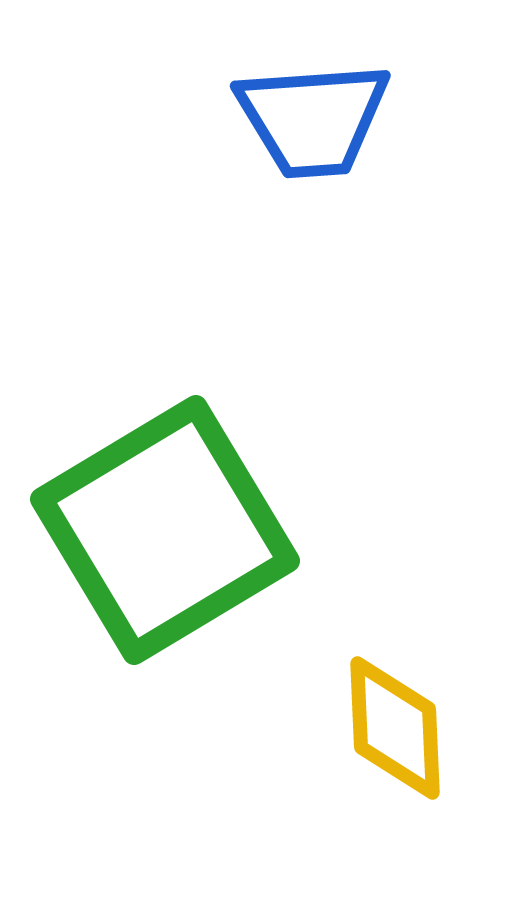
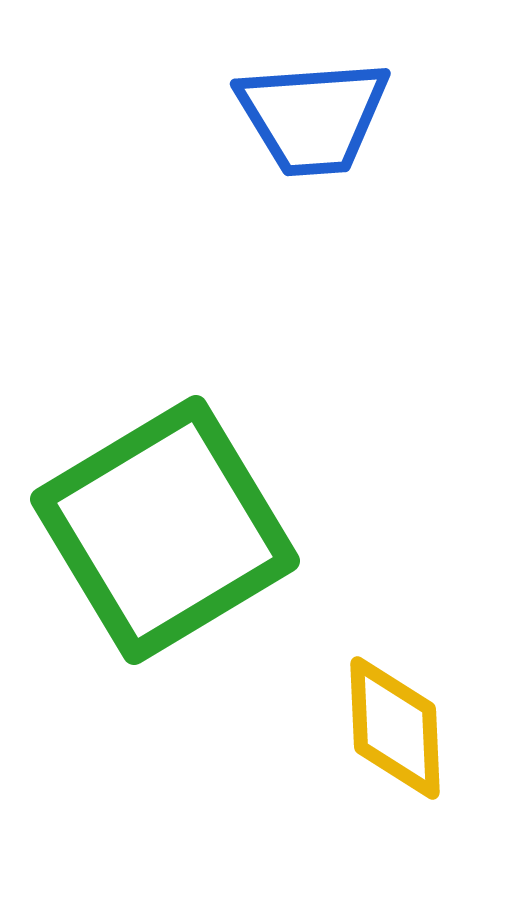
blue trapezoid: moved 2 px up
